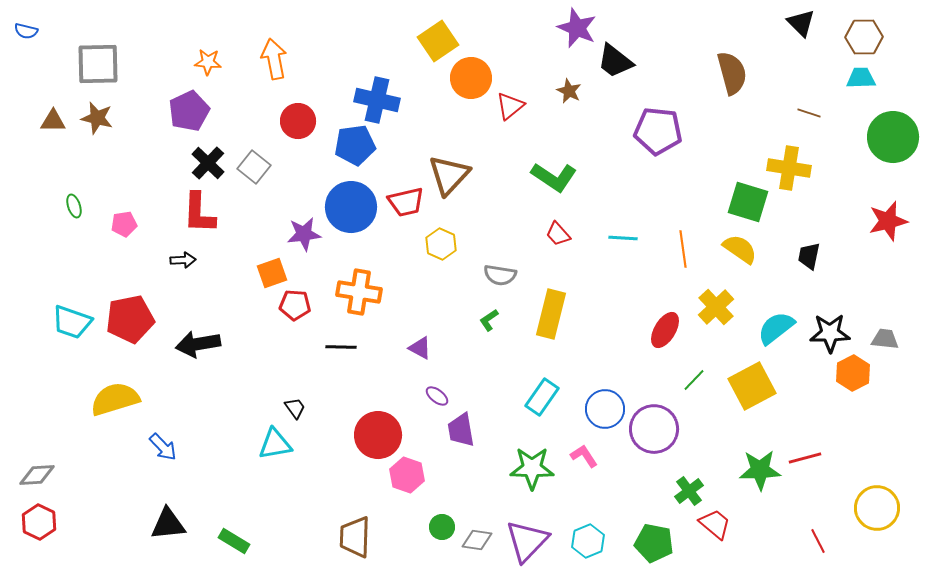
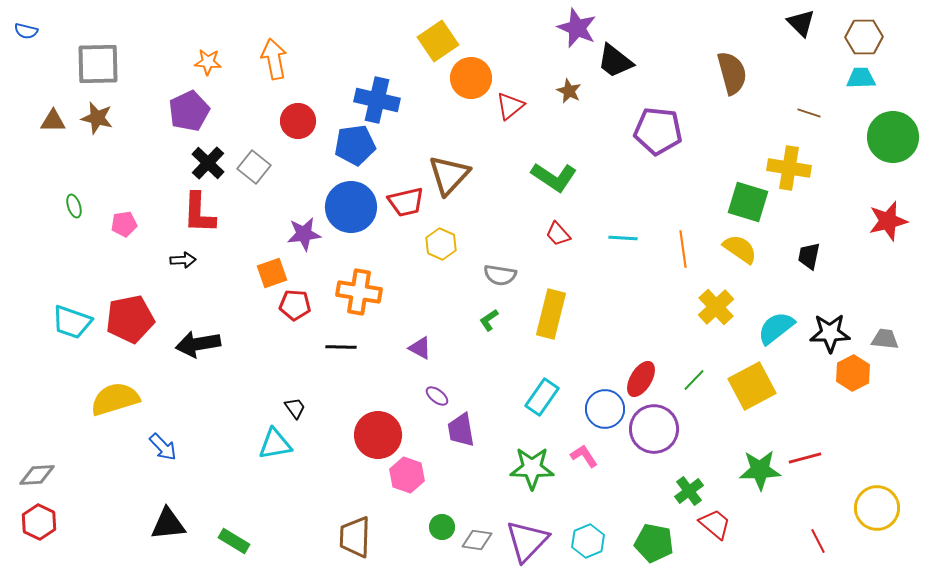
red ellipse at (665, 330): moved 24 px left, 49 px down
